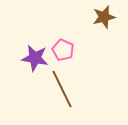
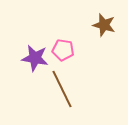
brown star: moved 8 px down; rotated 30 degrees clockwise
pink pentagon: rotated 15 degrees counterclockwise
